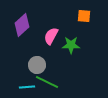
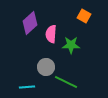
orange square: rotated 24 degrees clockwise
purple diamond: moved 8 px right, 2 px up
pink semicircle: moved 2 px up; rotated 24 degrees counterclockwise
gray circle: moved 9 px right, 2 px down
green line: moved 19 px right
